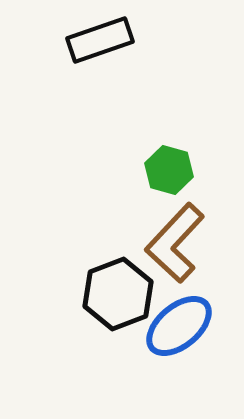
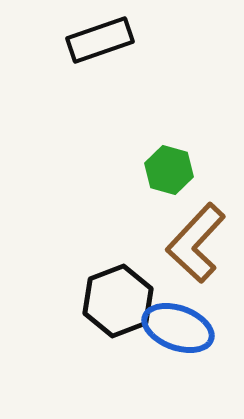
brown L-shape: moved 21 px right
black hexagon: moved 7 px down
blue ellipse: moved 1 px left, 2 px down; rotated 60 degrees clockwise
